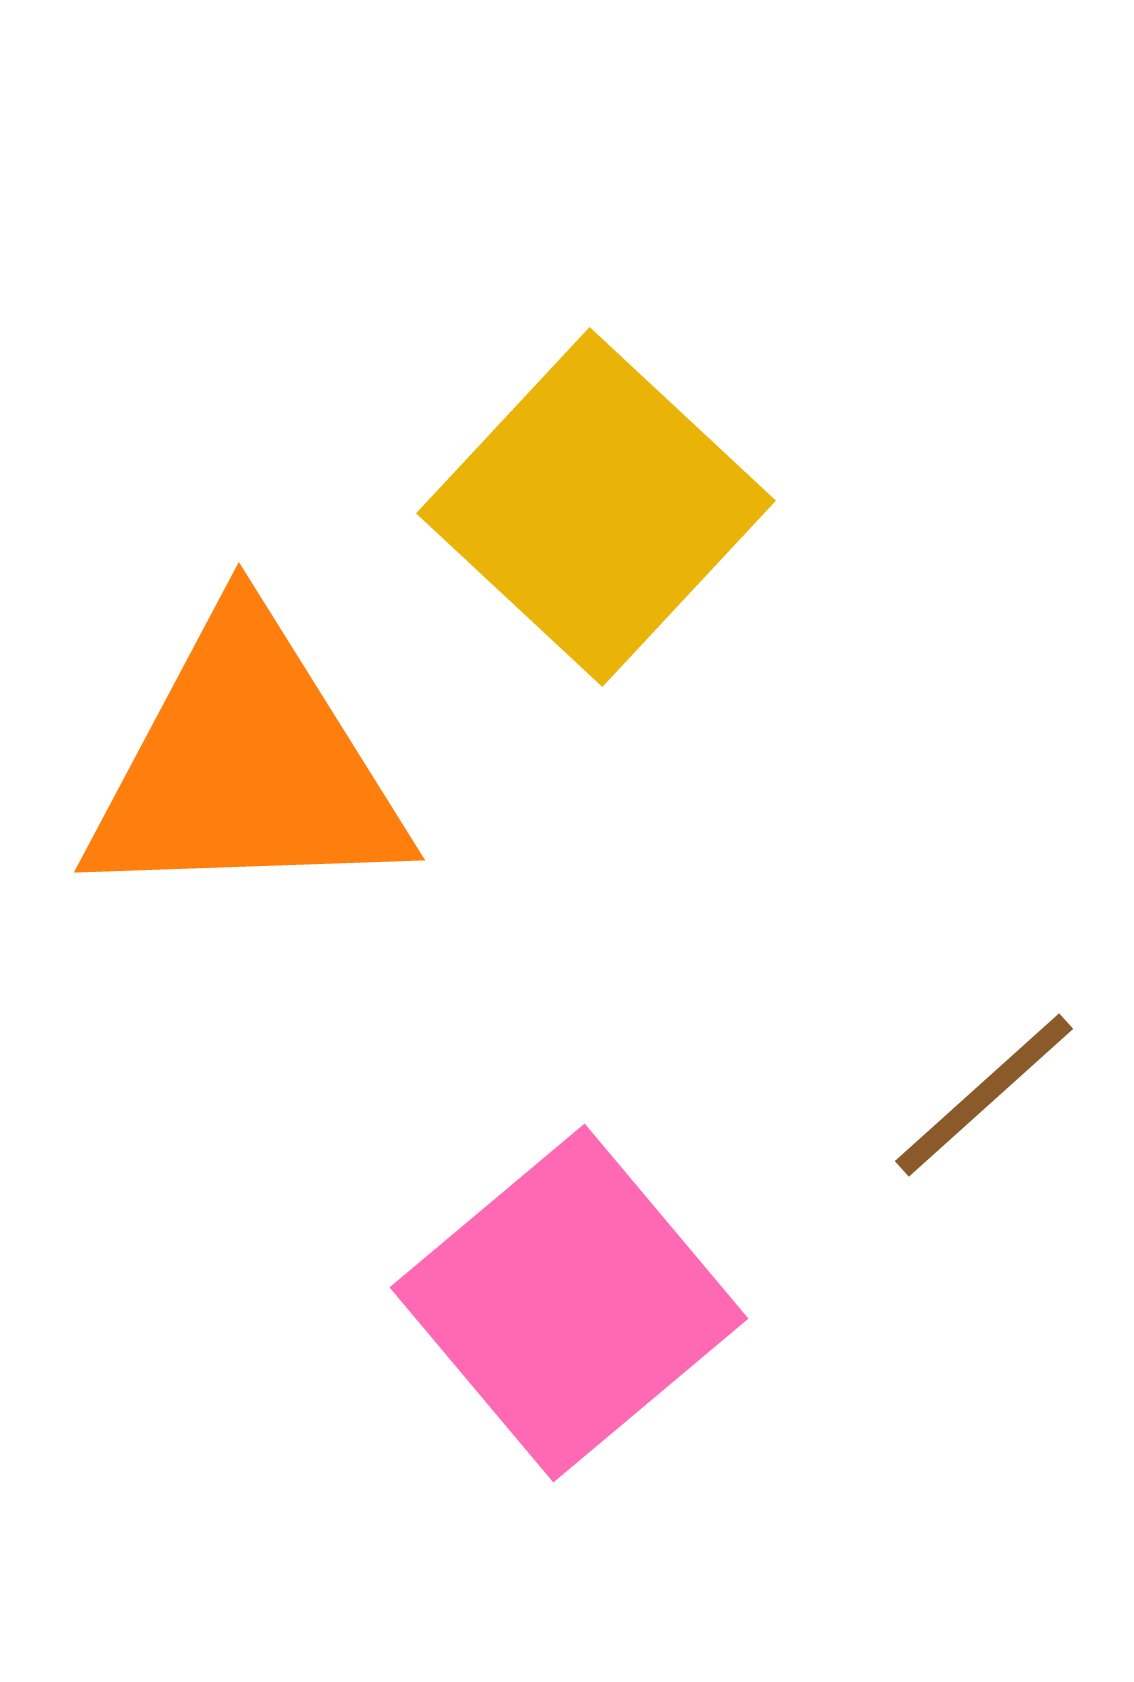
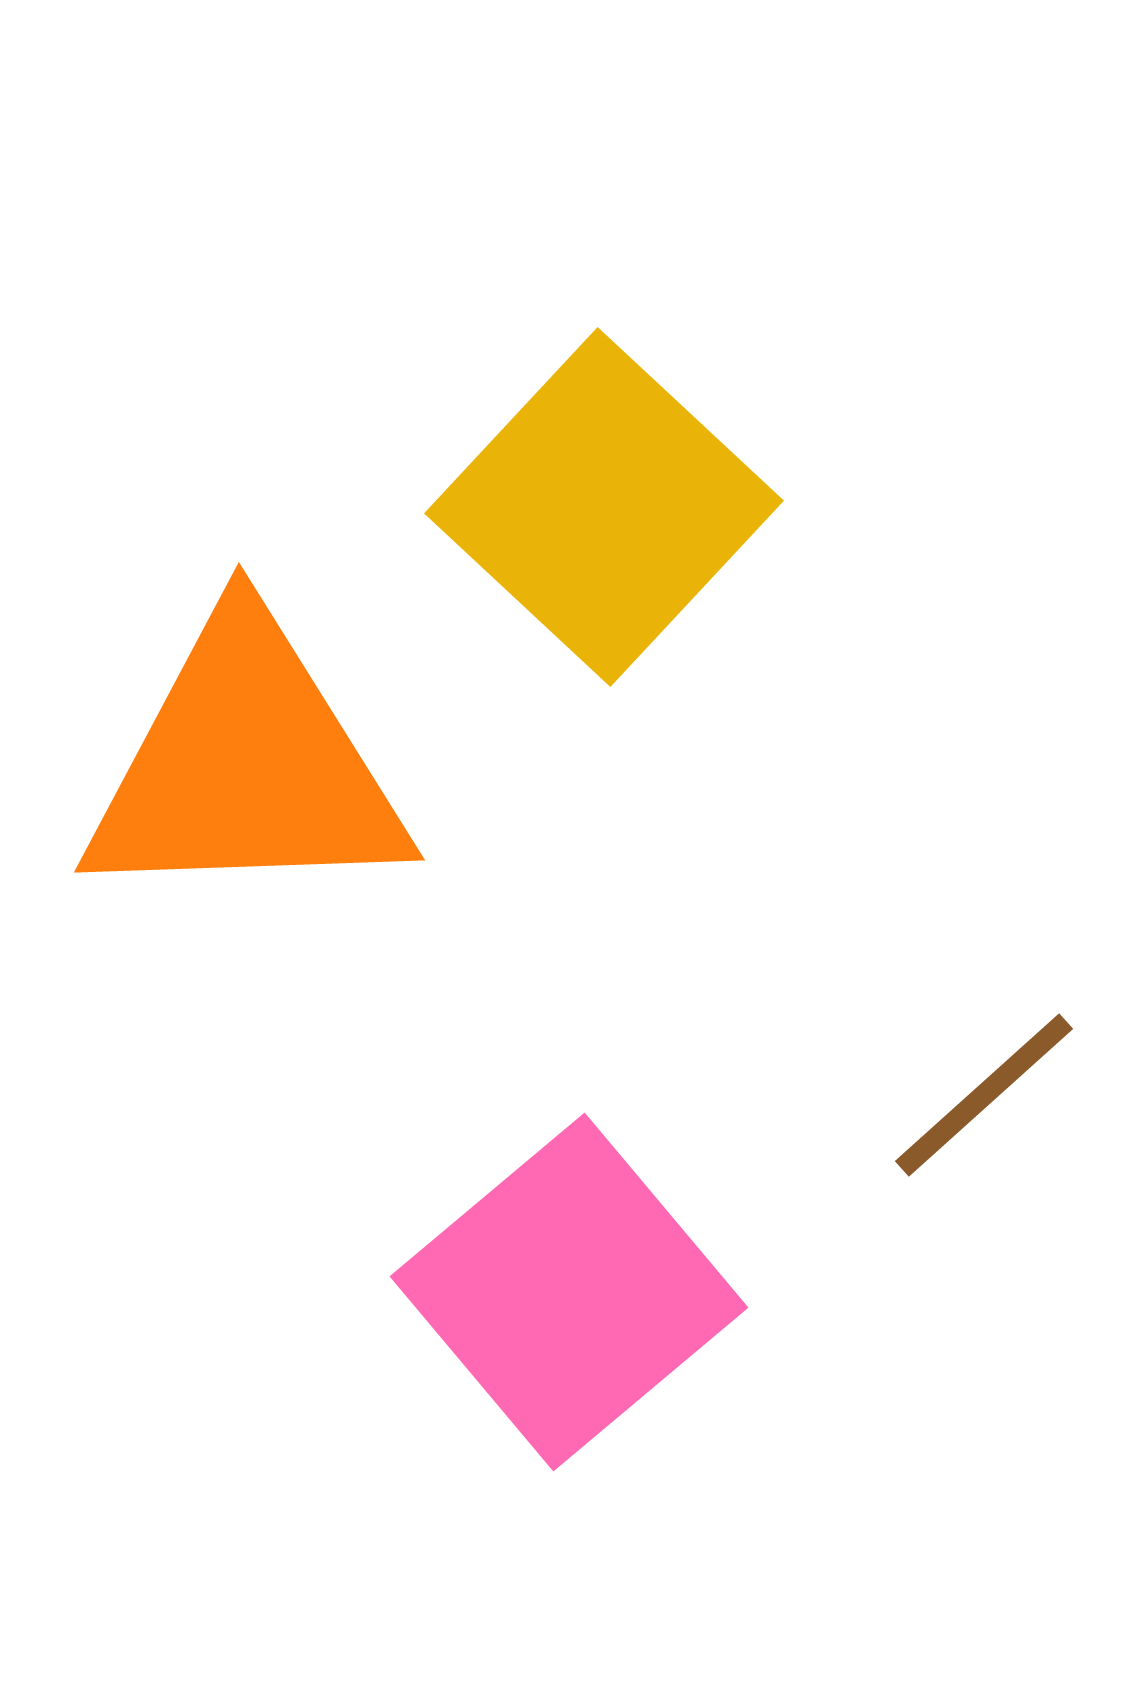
yellow square: moved 8 px right
pink square: moved 11 px up
